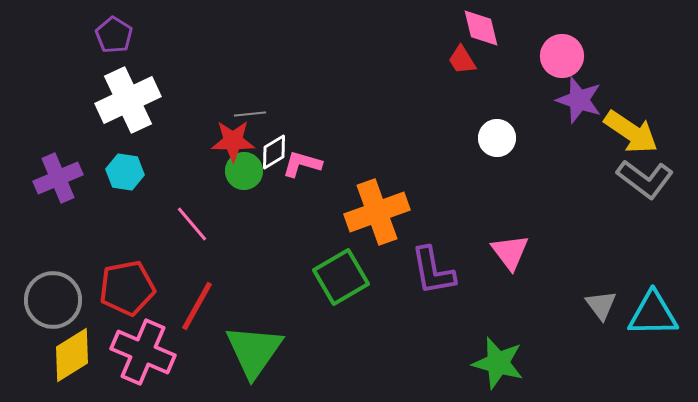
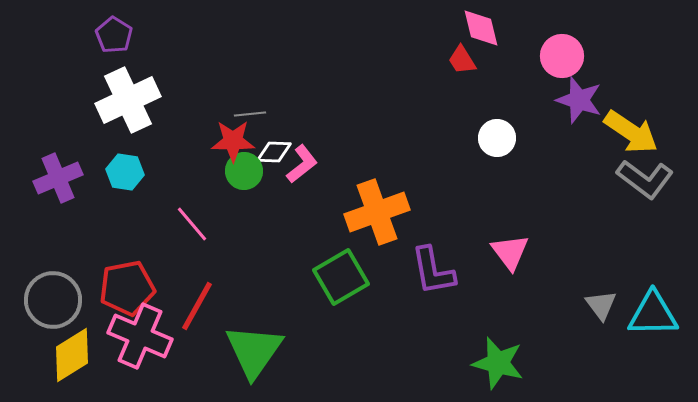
white diamond: rotated 33 degrees clockwise
pink L-shape: rotated 126 degrees clockwise
pink cross: moved 3 px left, 16 px up
